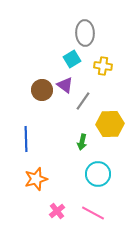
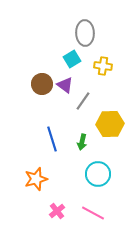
brown circle: moved 6 px up
blue line: moved 26 px right; rotated 15 degrees counterclockwise
